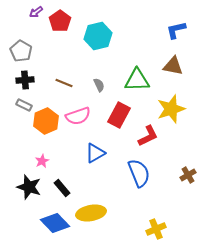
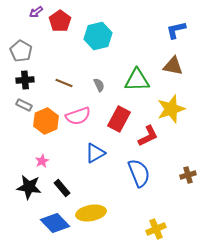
red rectangle: moved 4 px down
brown cross: rotated 14 degrees clockwise
black star: rotated 10 degrees counterclockwise
